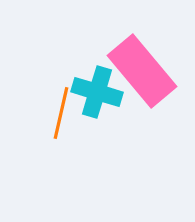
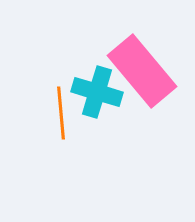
orange line: rotated 18 degrees counterclockwise
